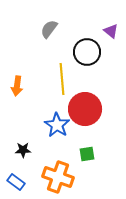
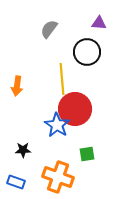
purple triangle: moved 12 px left, 8 px up; rotated 35 degrees counterclockwise
red circle: moved 10 px left
blue rectangle: rotated 18 degrees counterclockwise
